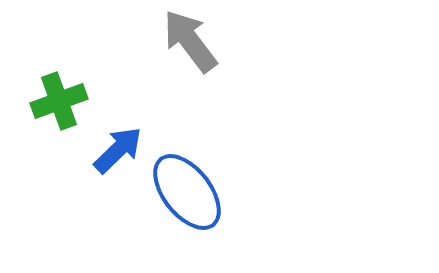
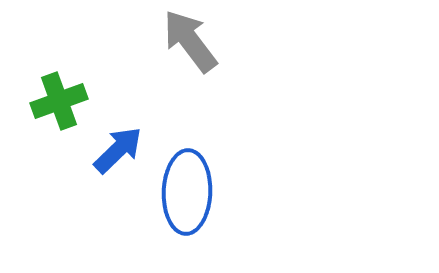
blue ellipse: rotated 40 degrees clockwise
